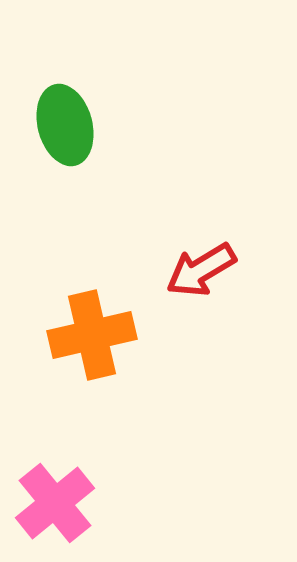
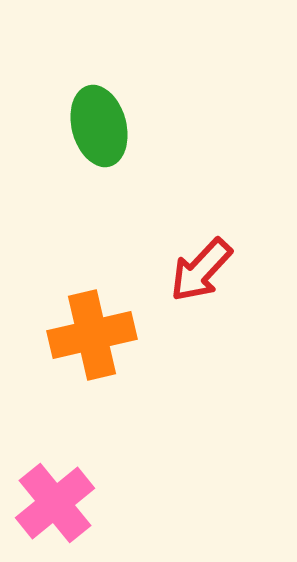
green ellipse: moved 34 px right, 1 px down
red arrow: rotated 16 degrees counterclockwise
